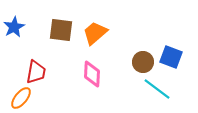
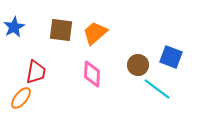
brown circle: moved 5 px left, 3 px down
